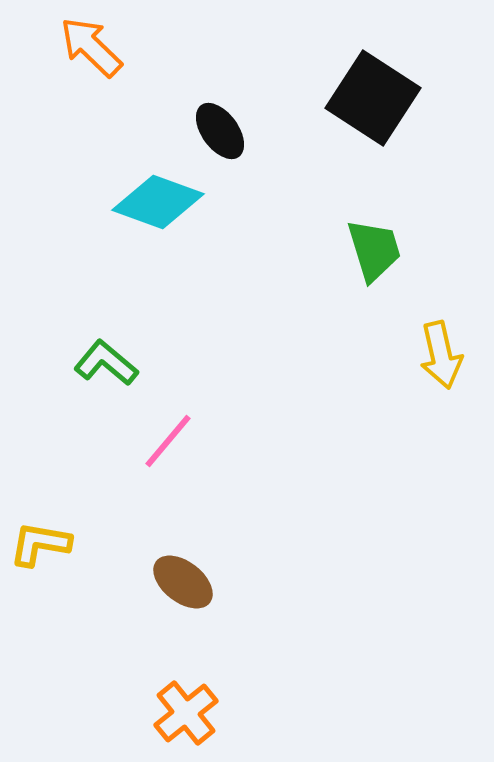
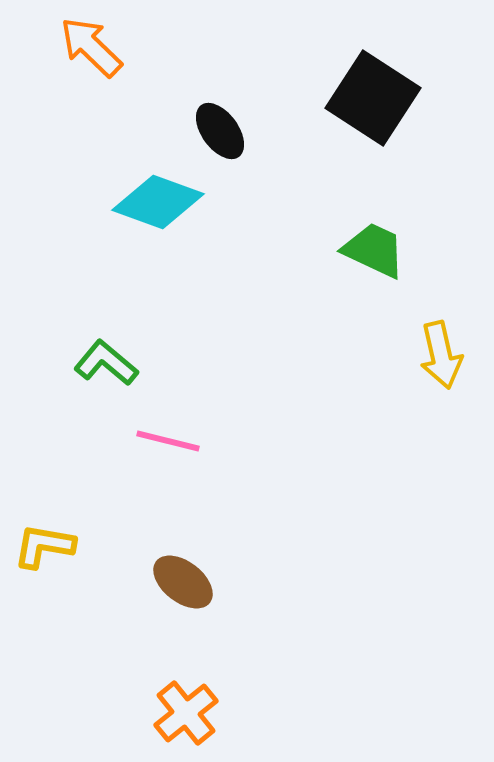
green trapezoid: rotated 48 degrees counterclockwise
pink line: rotated 64 degrees clockwise
yellow L-shape: moved 4 px right, 2 px down
